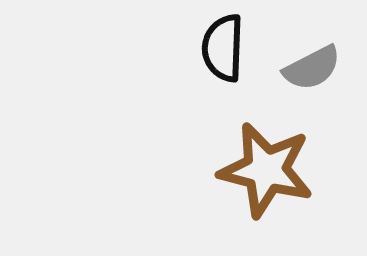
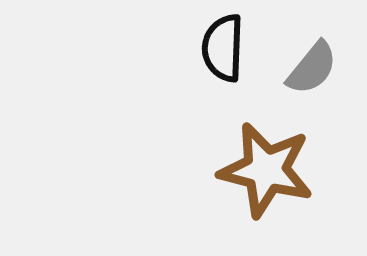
gray semicircle: rotated 24 degrees counterclockwise
